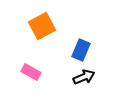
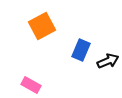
pink rectangle: moved 13 px down
black arrow: moved 24 px right, 16 px up
